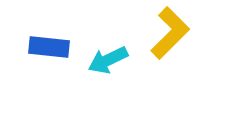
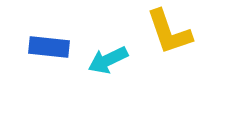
yellow L-shape: moved 1 px left, 1 px up; rotated 116 degrees clockwise
